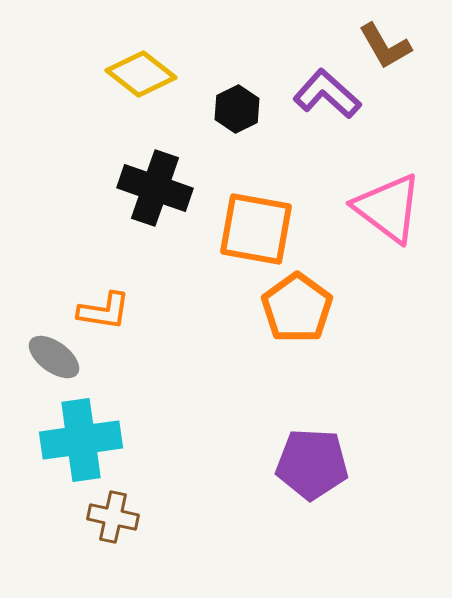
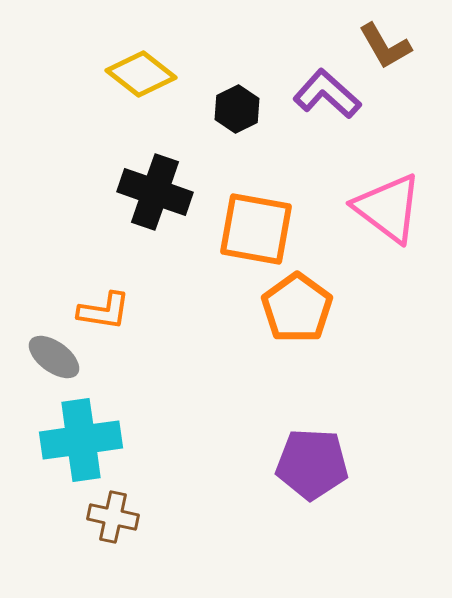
black cross: moved 4 px down
